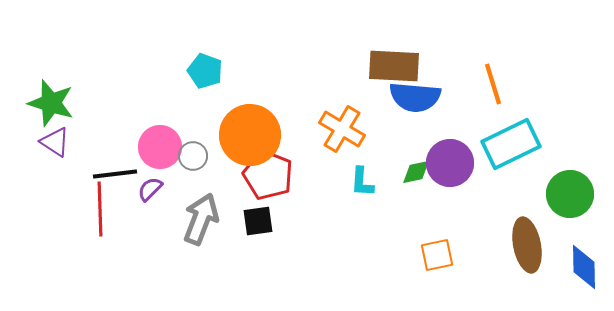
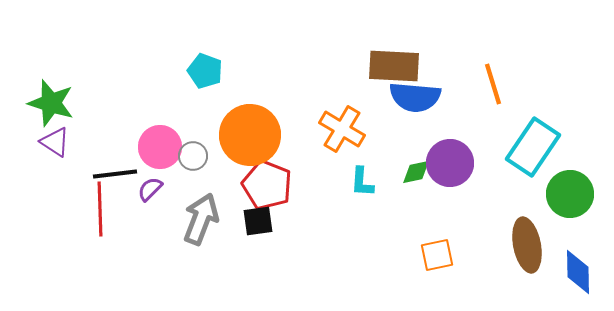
cyan rectangle: moved 22 px right, 3 px down; rotated 30 degrees counterclockwise
red pentagon: moved 1 px left, 10 px down
blue diamond: moved 6 px left, 5 px down
